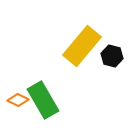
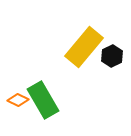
yellow rectangle: moved 2 px right, 1 px down
black hexagon: rotated 20 degrees clockwise
